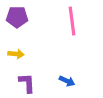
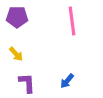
yellow arrow: rotated 42 degrees clockwise
blue arrow: rotated 105 degrees clockwise
